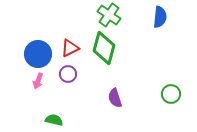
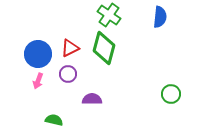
purple semicircle: moved 23 px left, 1 px down; rotated 108 degrees clockwise
